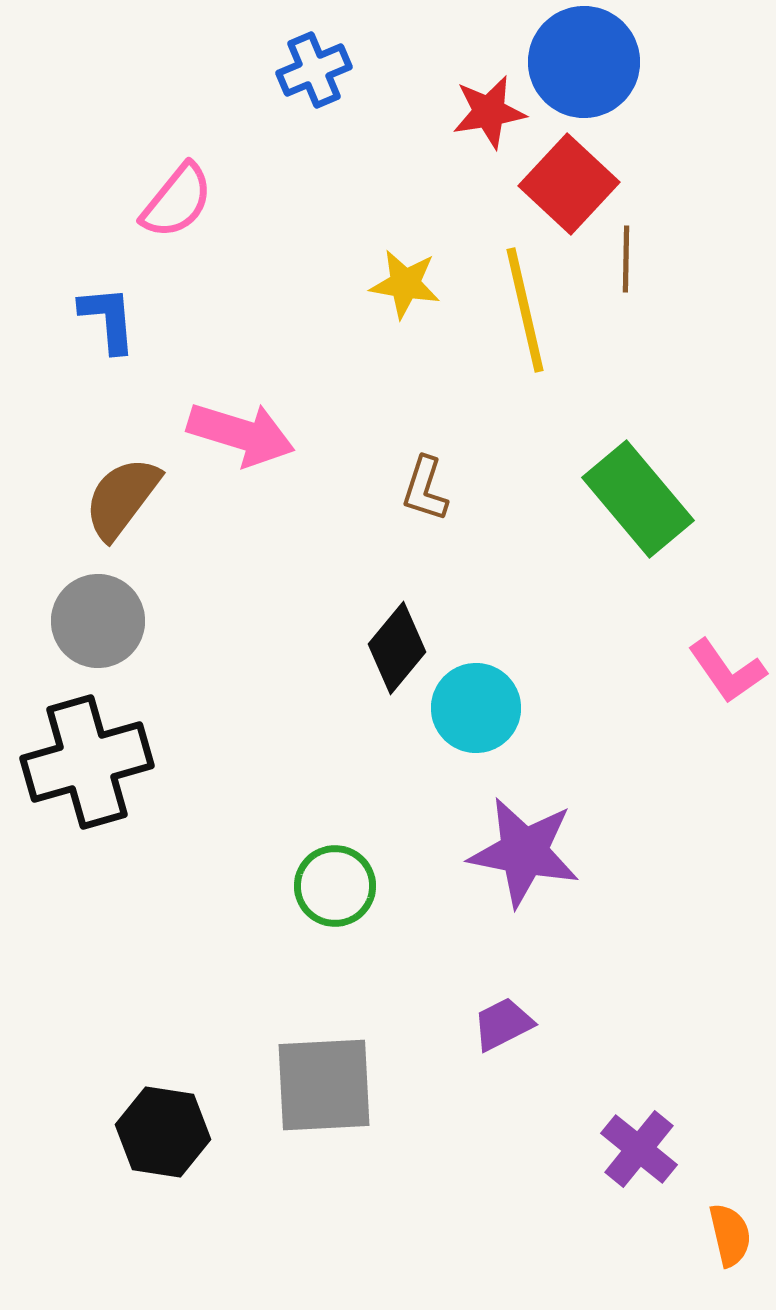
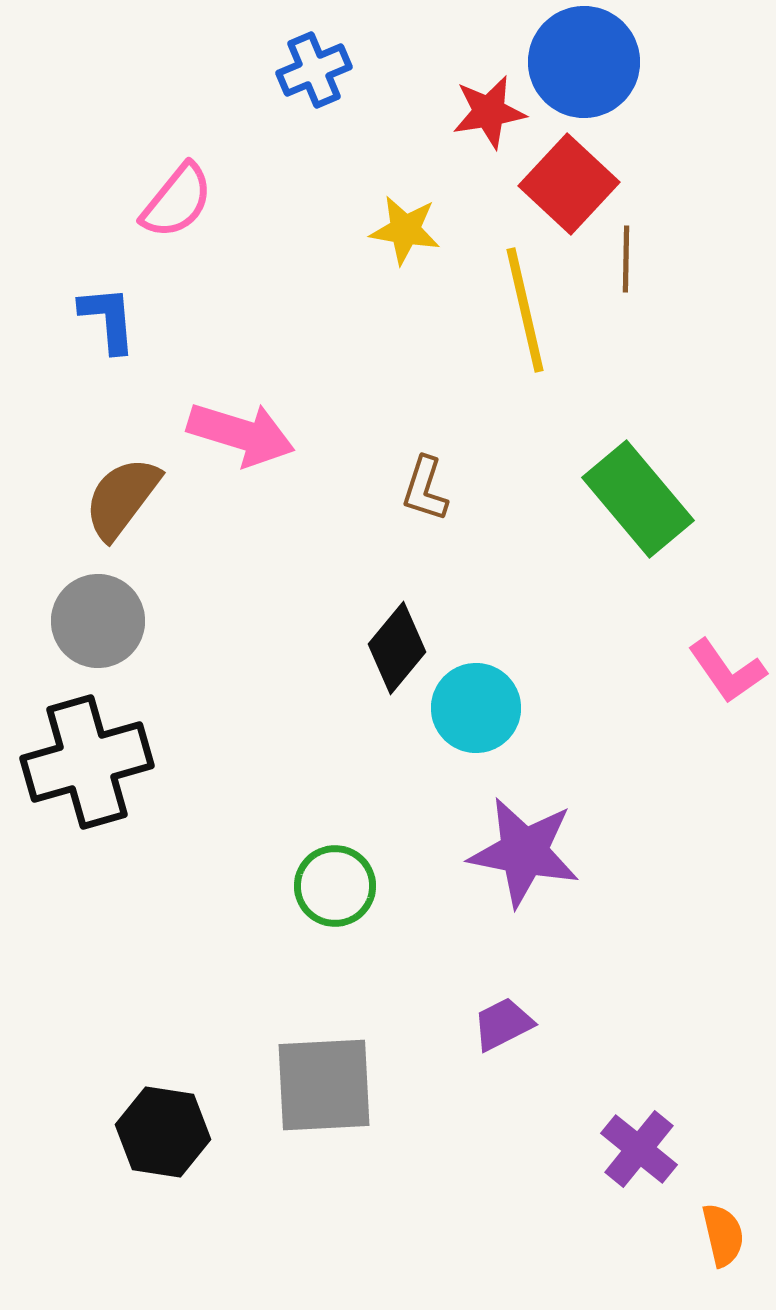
yellow star: moved 54 px up
orange semicircle: moved 7 px left
